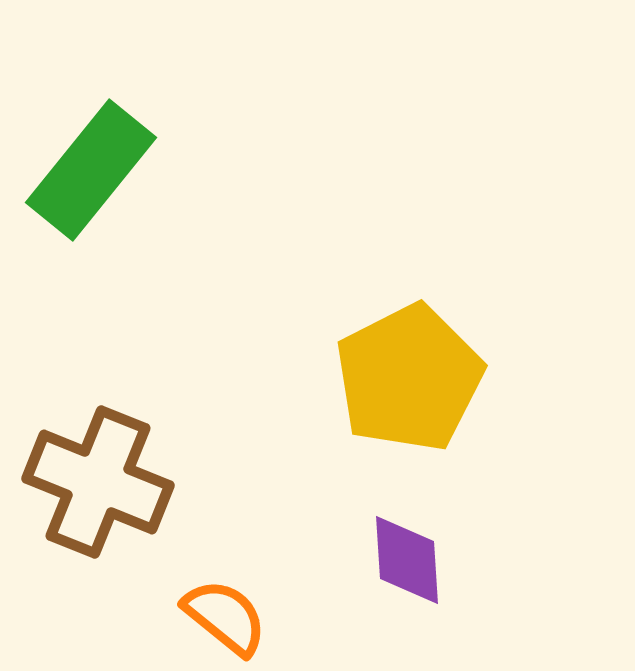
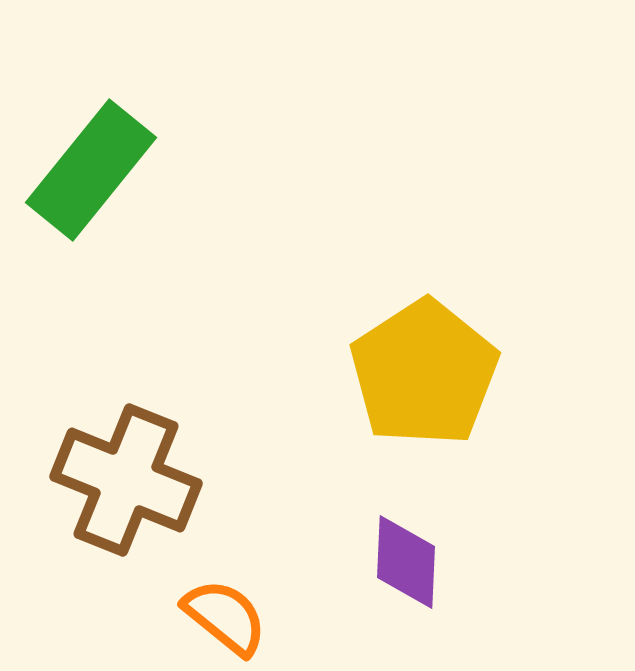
yellow pentagon: moved 15 px right, 5 px up; rotated 6 degrees counterclockwise
brown cross: moved 28 px right, 2 px up
purple diamond: moved 1 px left, 2 px down; rotated 6 degrees clockwise
